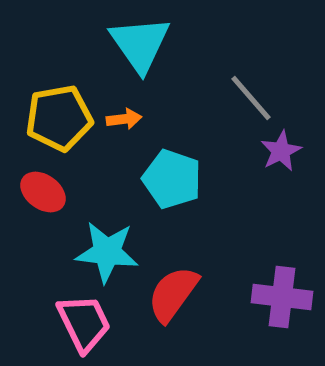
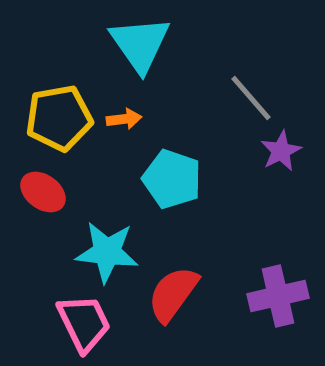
purple cross: moved 4 px left, 1 px up; rotated 20 degrees counterclockwise
